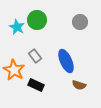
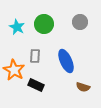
green circle: moved 7 px right, 4 px down
gray rectangle: rotated 40 degrees clockwise
brown semicircle: moved 4 px right, 2 px down
